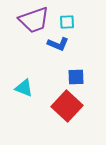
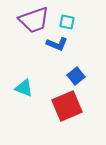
cyan square: rotated 14 degrees clockwise
blue L-shape: moved 1 px left
blue square: moved 1 px up; rotated 36 degrees counterclockwise
red square: rotated 24 degrees clockwise
